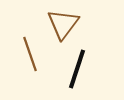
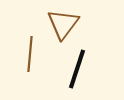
brown line: rotated 24 degrees clockwise
